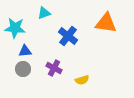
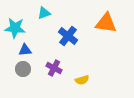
blue triangle: moved 1 px up
